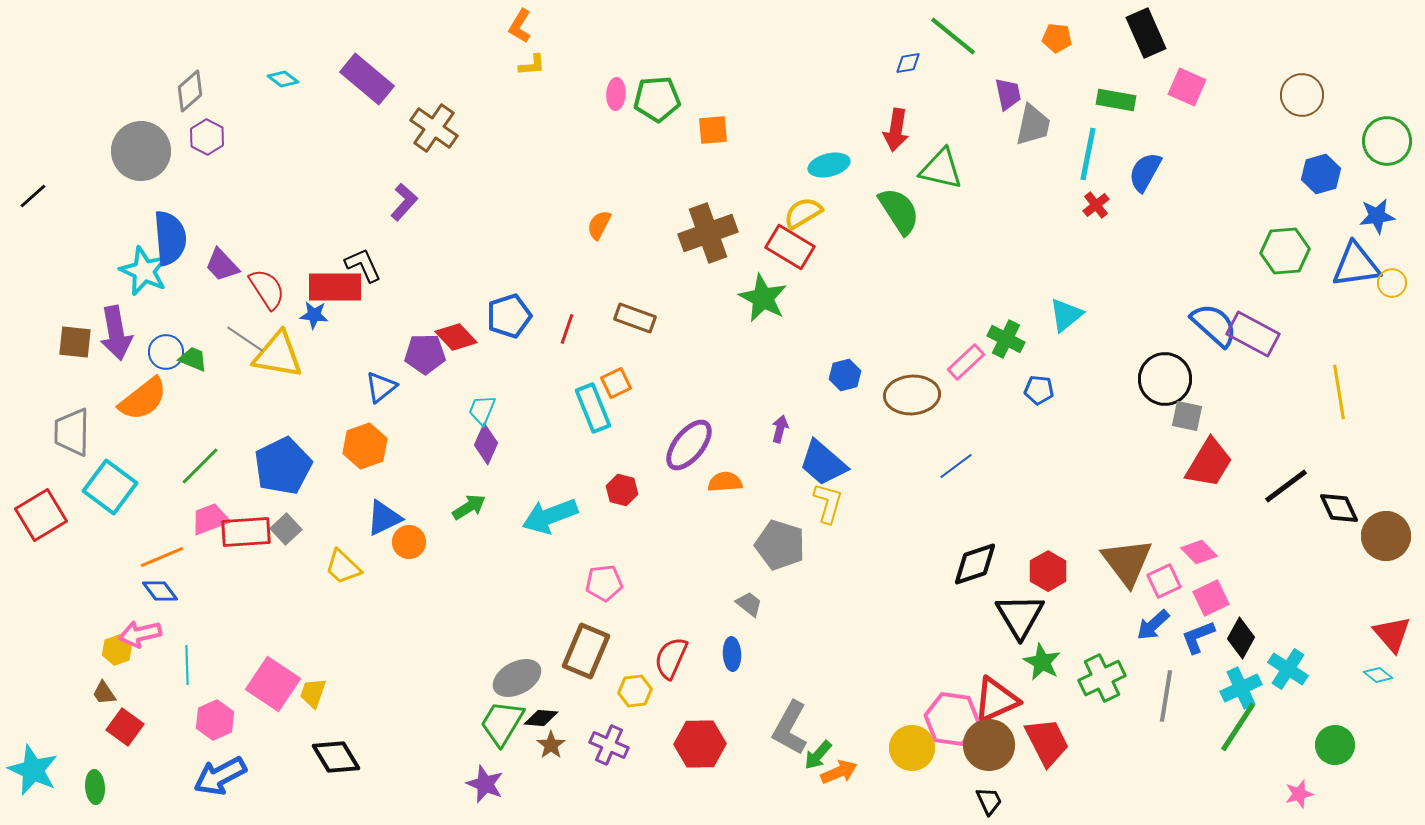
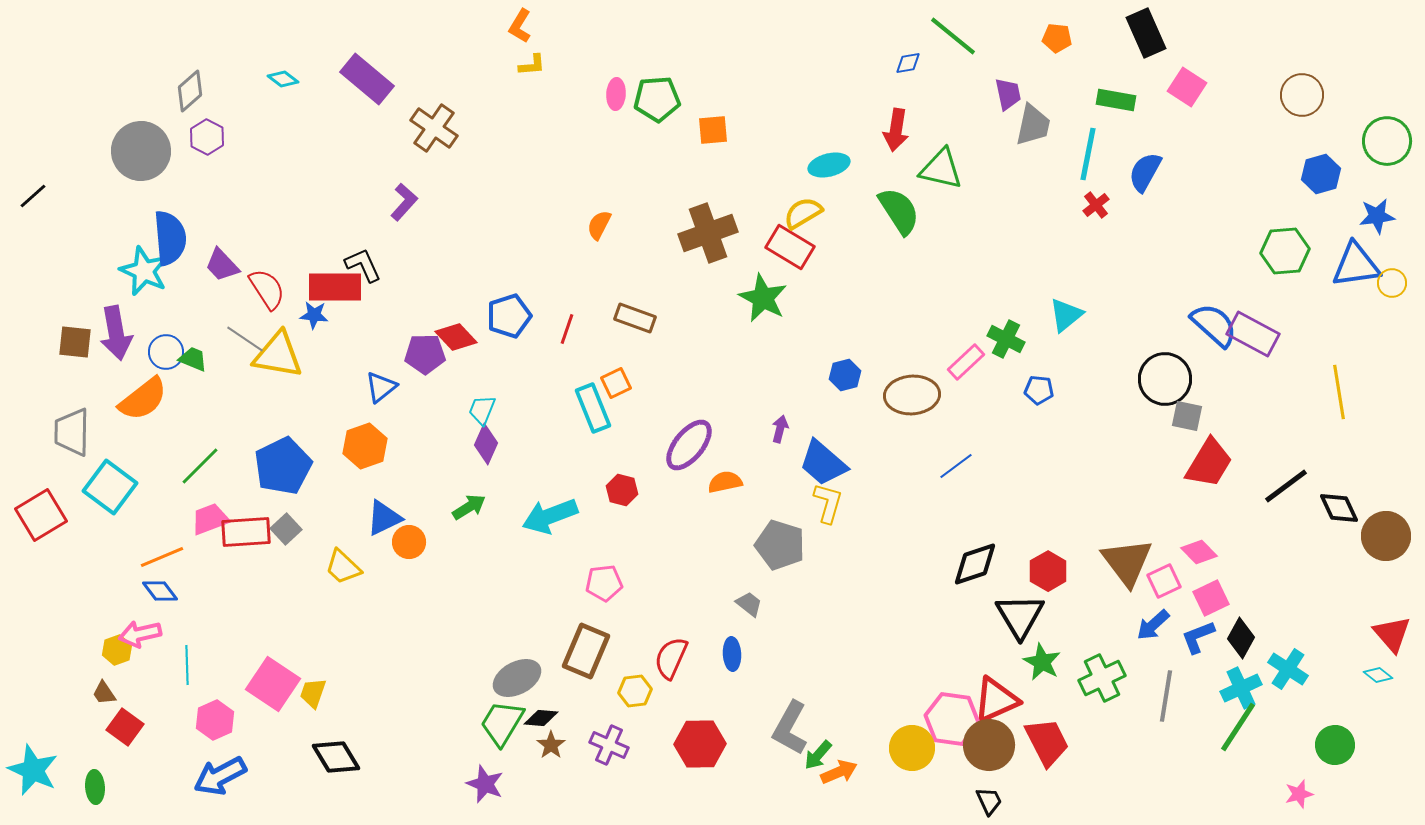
pink square at (1187, 87): rotated 9 degrees clockwise
orange semicircle at (725, 482): rotated 8 degrees counterclockwise
